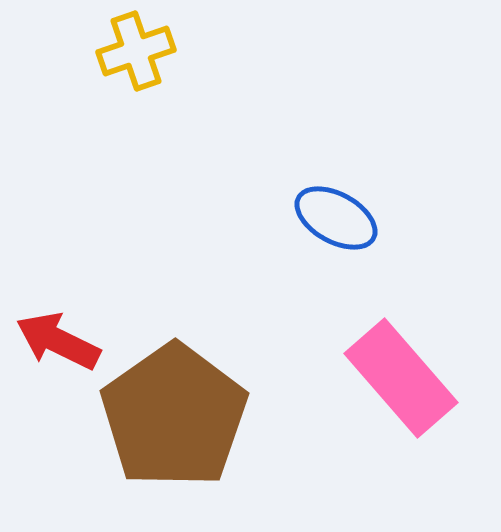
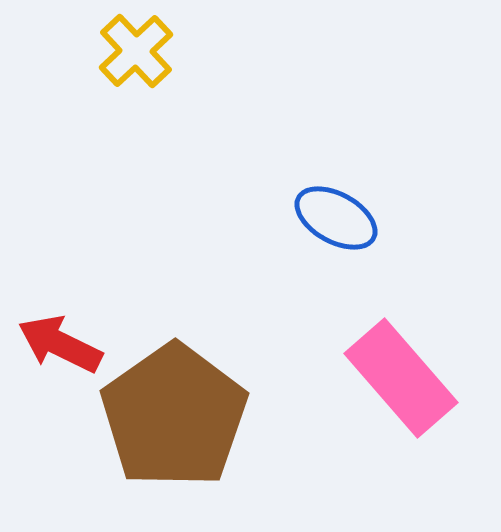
yellow cross: rotated 24 degrees counterclockwise
red arrow: moved 2 px right, 3 px down
